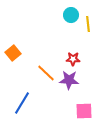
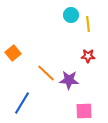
red star: moved 15 px right, 3 px up
